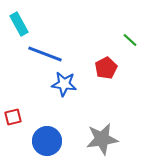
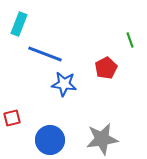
cyan rectangle: rotated 50 degrees clockwise
green line: rotated 28 degrees clockwise
red square: moved 1 px left, 1 px down
blue circle: moved 3 px right, 1 px up
